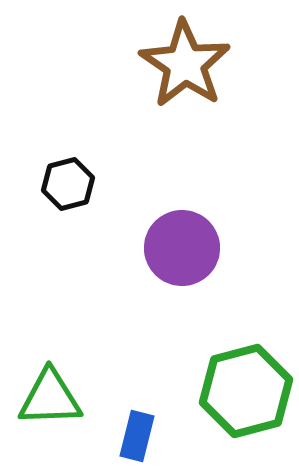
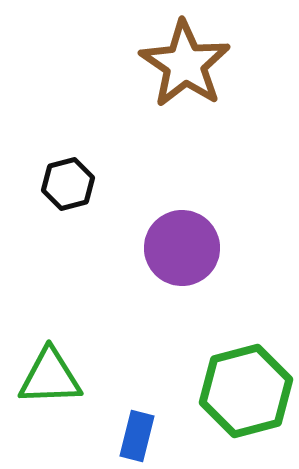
green triangle: moved 21 px up
